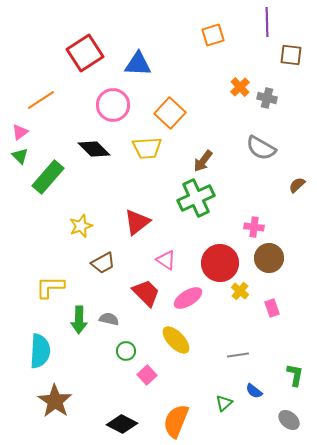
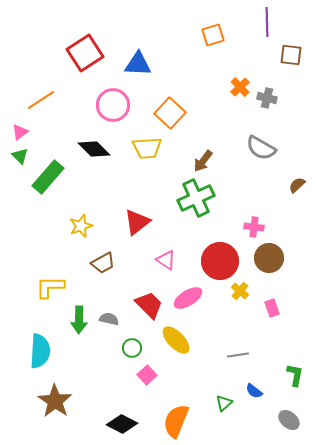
red circle at (220, 263): moved 2 px up
red trapezoid at (146, 293): moved 3 px right, 12 px down
green circle at (126, 351): moved 6 px right, 3 px up
